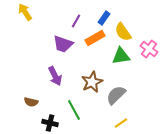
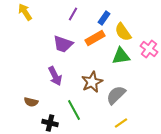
purple line: moved 3 px left, 7 px up
